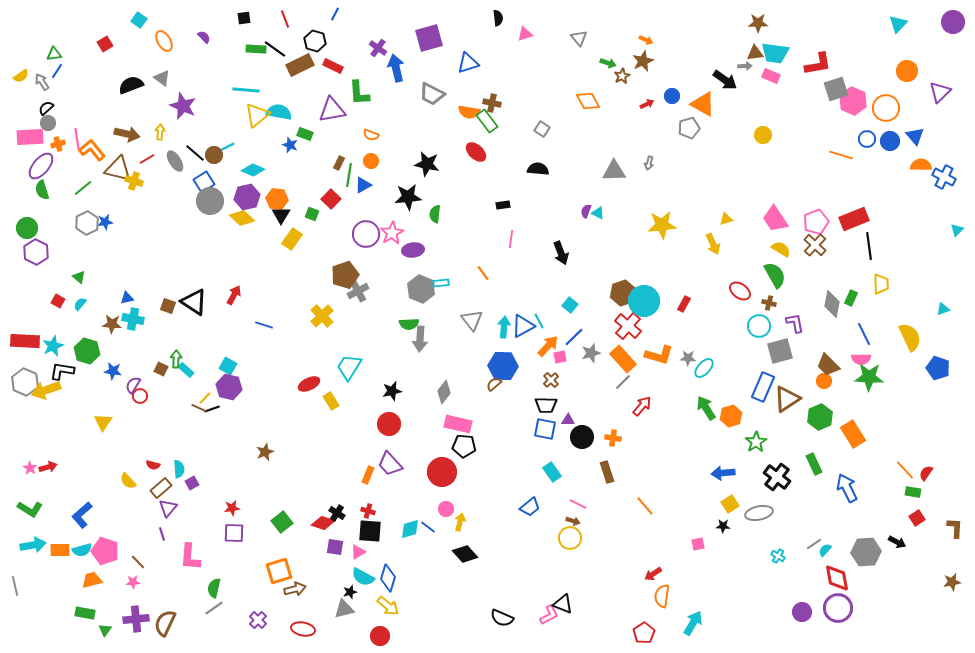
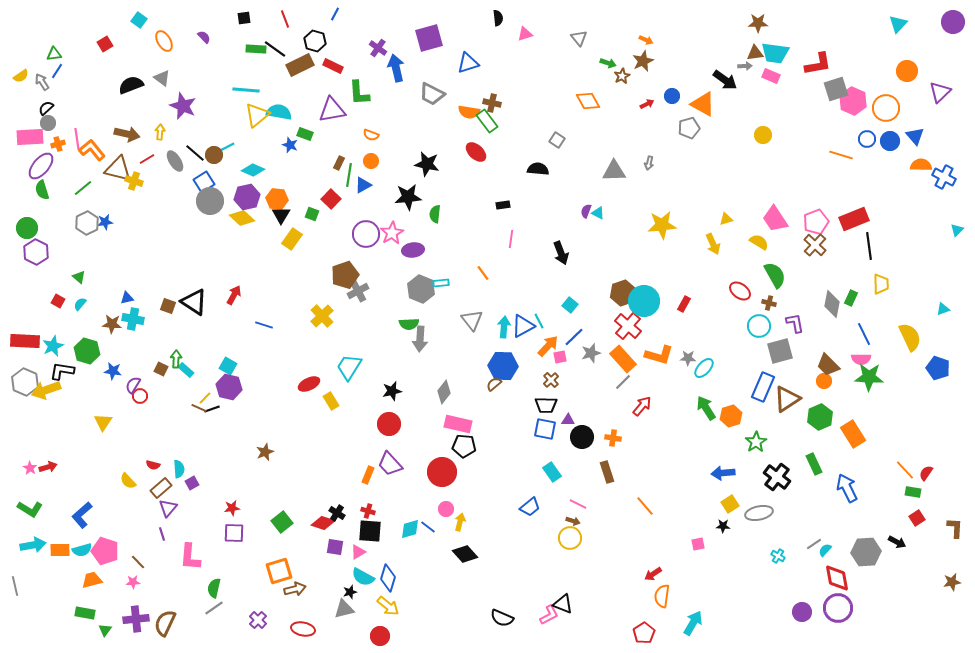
gray square at (542, 129): moved 15 px right, 11 px down
yellow semicircle at (781, 249): moved 22 px left, 7 px up
